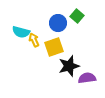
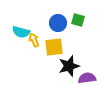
green square: moved 1 px right, 4 px down; rotated 24 degrees counterclockwise
yellow square: rotated 12 degrees clockwise
